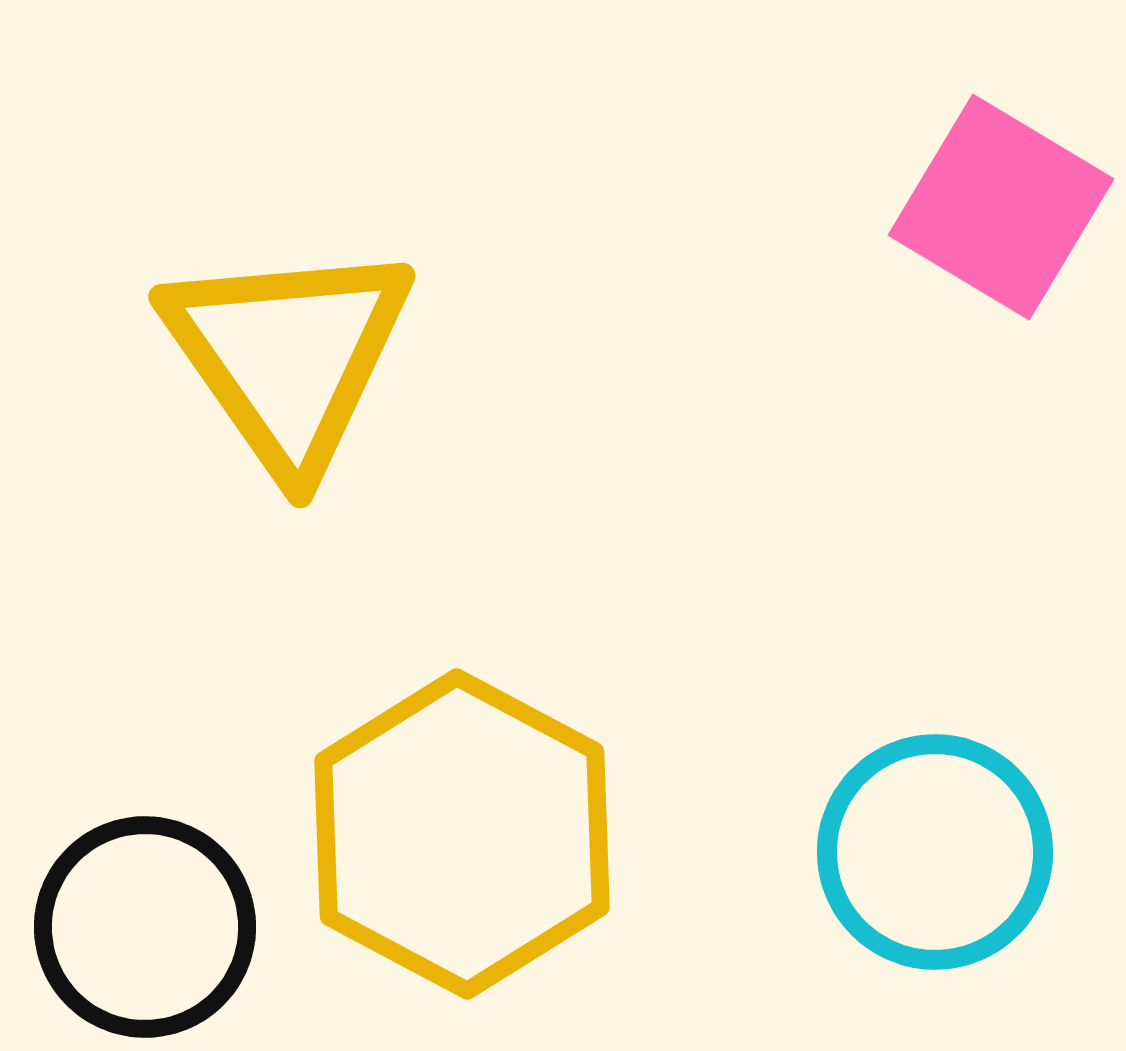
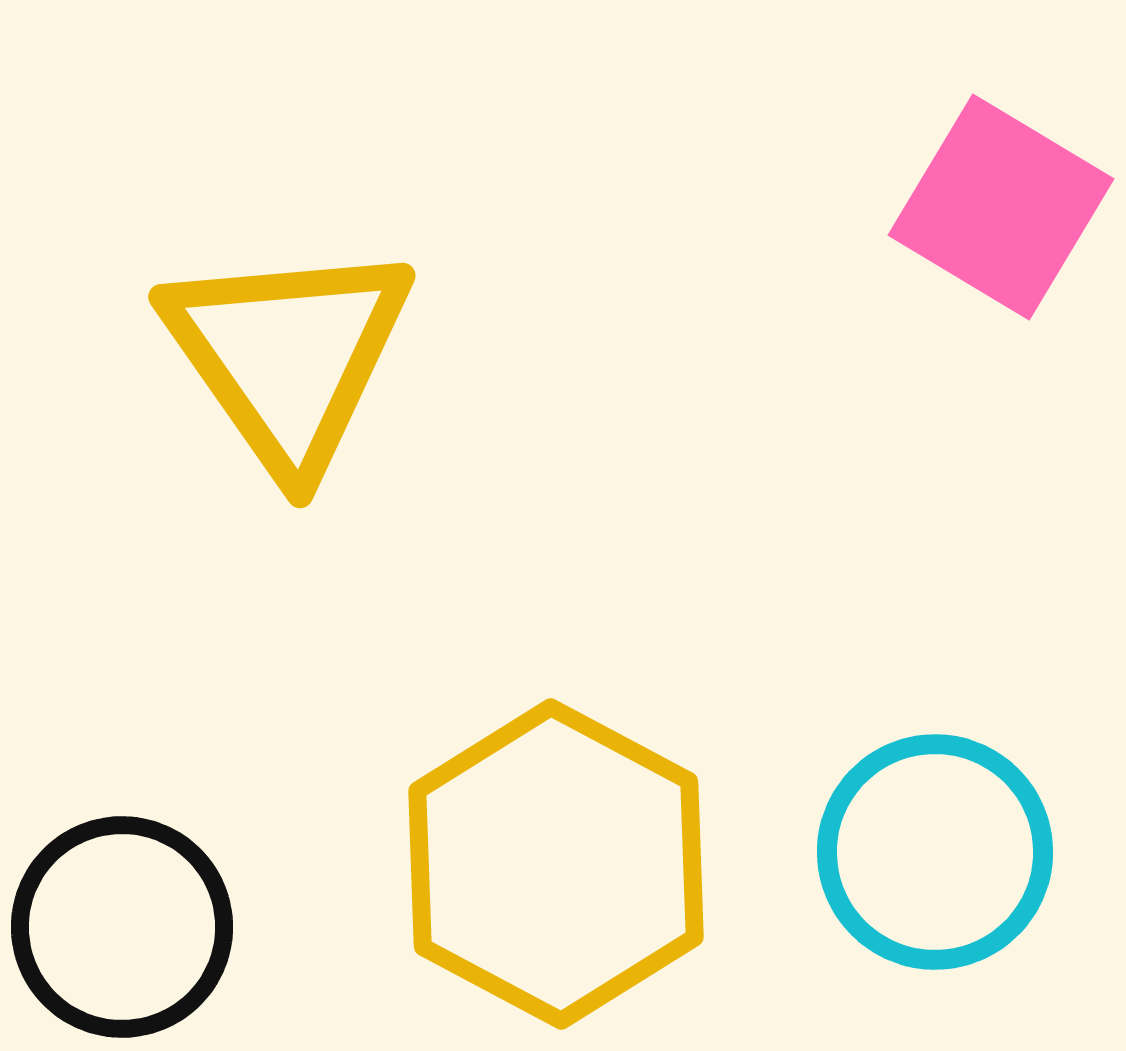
yellow hexagon: moved 94 px right, 30 px down
black circle: moved 23 px left
